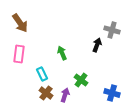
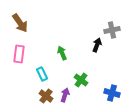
gray cross: rotated 28 degrees counterclockwise
brown cross: moved 3 px down
